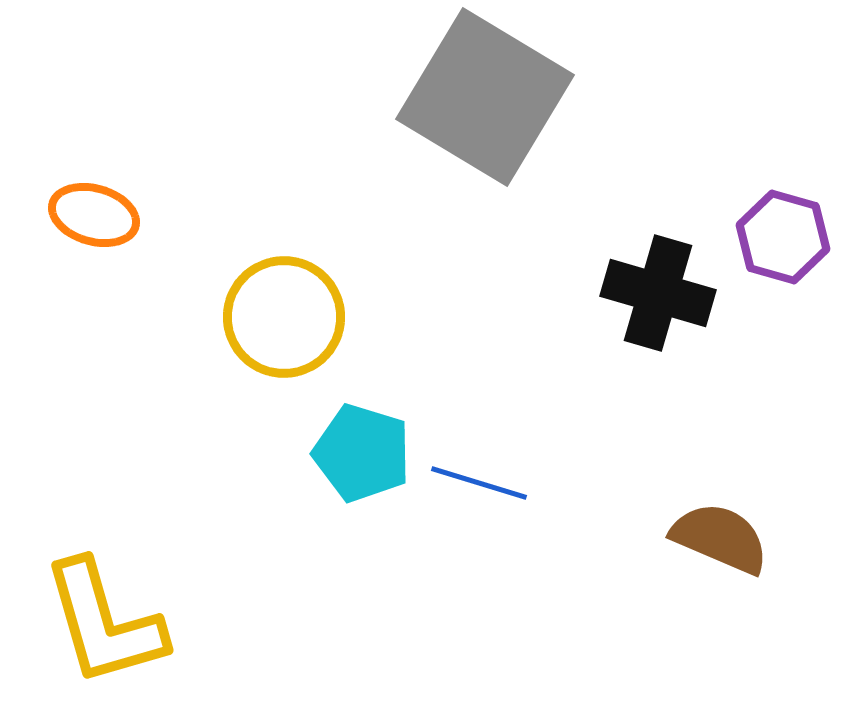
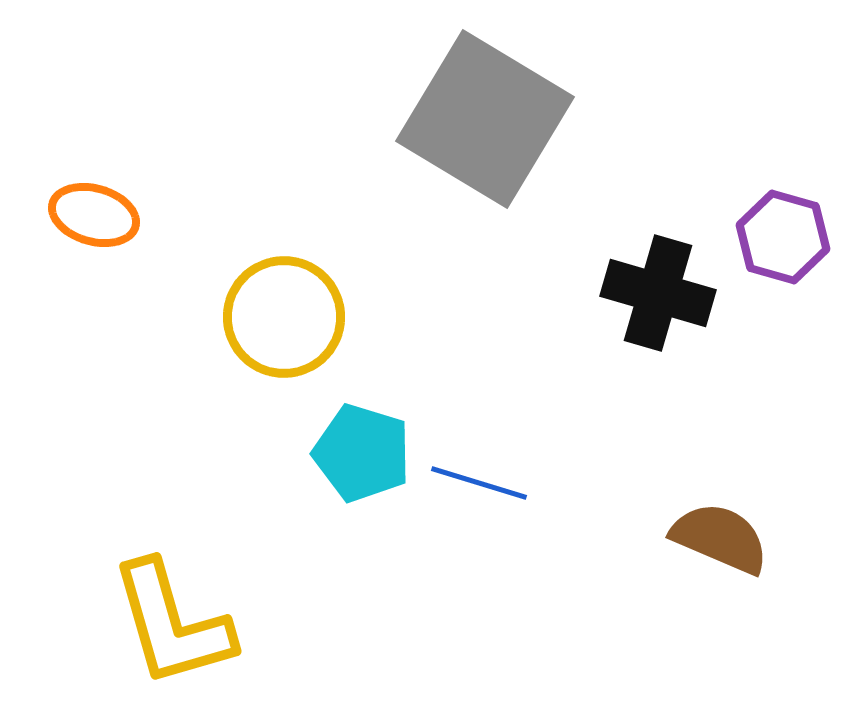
gray square: moved 22 px down
yellow L-shape: moved 68 px right, 1 px down
